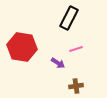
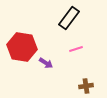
black rectangle: rotated 10 degrees clockwise
purple arrow: moved 12 px left
brown cross: moved 10 px right
